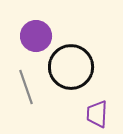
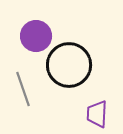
black circle: moved 2 px left, 2 px up
gray line: moved 3 px left, 2 px down
